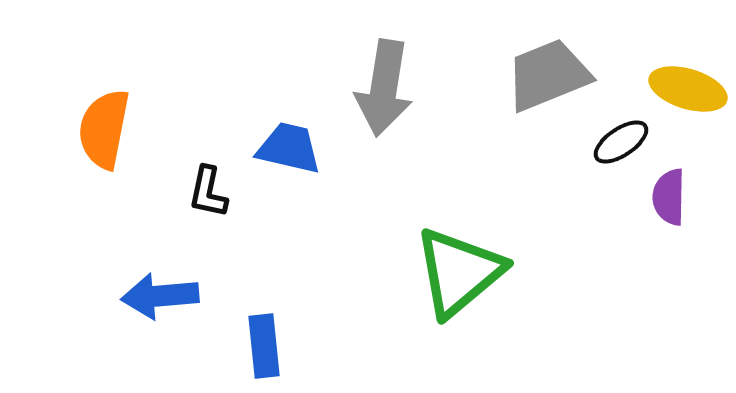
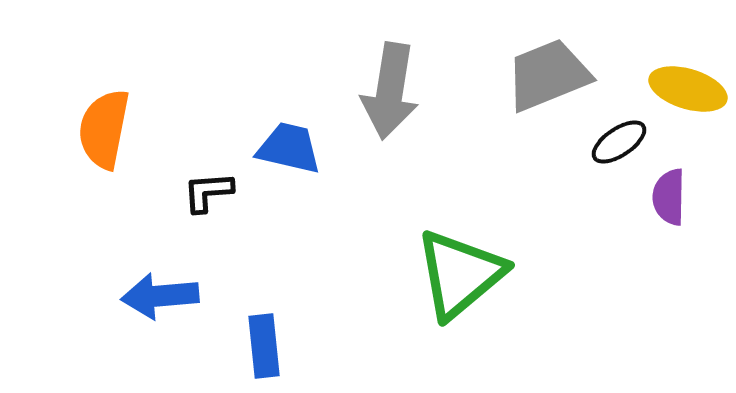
gray arrow: moved 6 px right, 3 px down
black ellipse: moved 2 px left
black L-shape: rotated 74 degrees clockwise
green triangle: moved 1 px right, 2 px down
